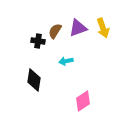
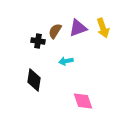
pink diamond: rotated 75 degrees counterclockwise
